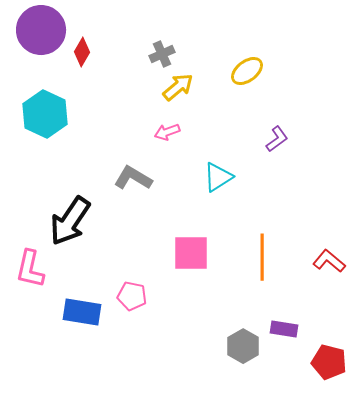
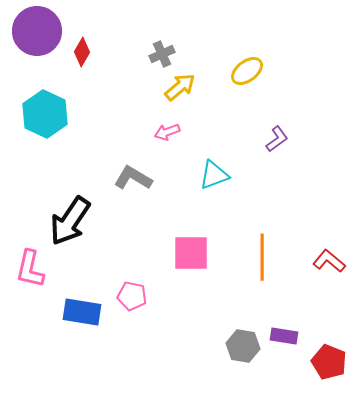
purple circle: moved 4 px left, 1 px down
yellow arrow: moved 2 px right
cyan triangle: moved 4 px left, 2 px up; rotated 12 degrees clockwise
purple rectangle: moved 7 px down
gray hexagon: rotated 20 degrees counterclockwise
red pentagon: rotated 8 degrees clockwise
